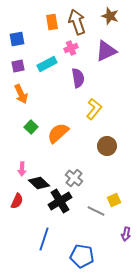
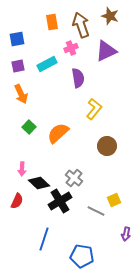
brown arrow: moved 4 px right, 3 px down
green square: moved 2 px left
